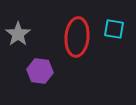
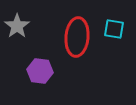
gray star: moved 1 px left, 8 px up
